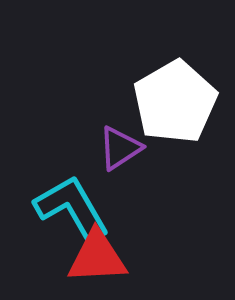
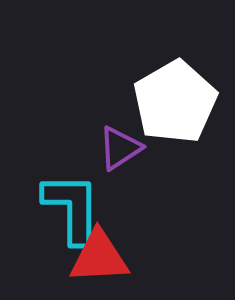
cyan L-shape: rotated 30 degrees clockwise
red triangle: moved 2 px right
